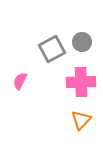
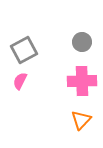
gray square: moved 28 px left, 1 px down
pink cross: moved 1 px right, 1 px up
